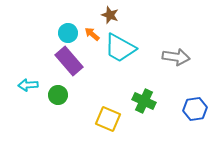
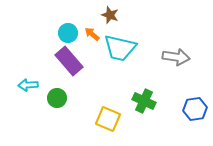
cyan trapezoid: rotated 16 degrees counterclockwise
green circle: moved 1 px left, 3 px down
